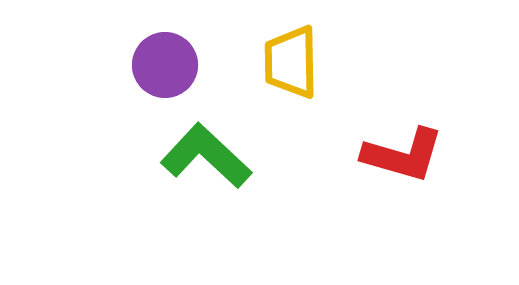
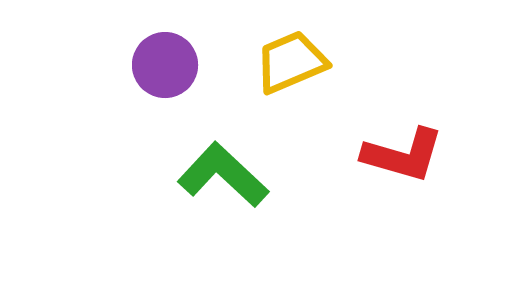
yellow trapezoid: rotated 68 degrees clockwise
green L-shape: moved 17 px right, 19 px down
